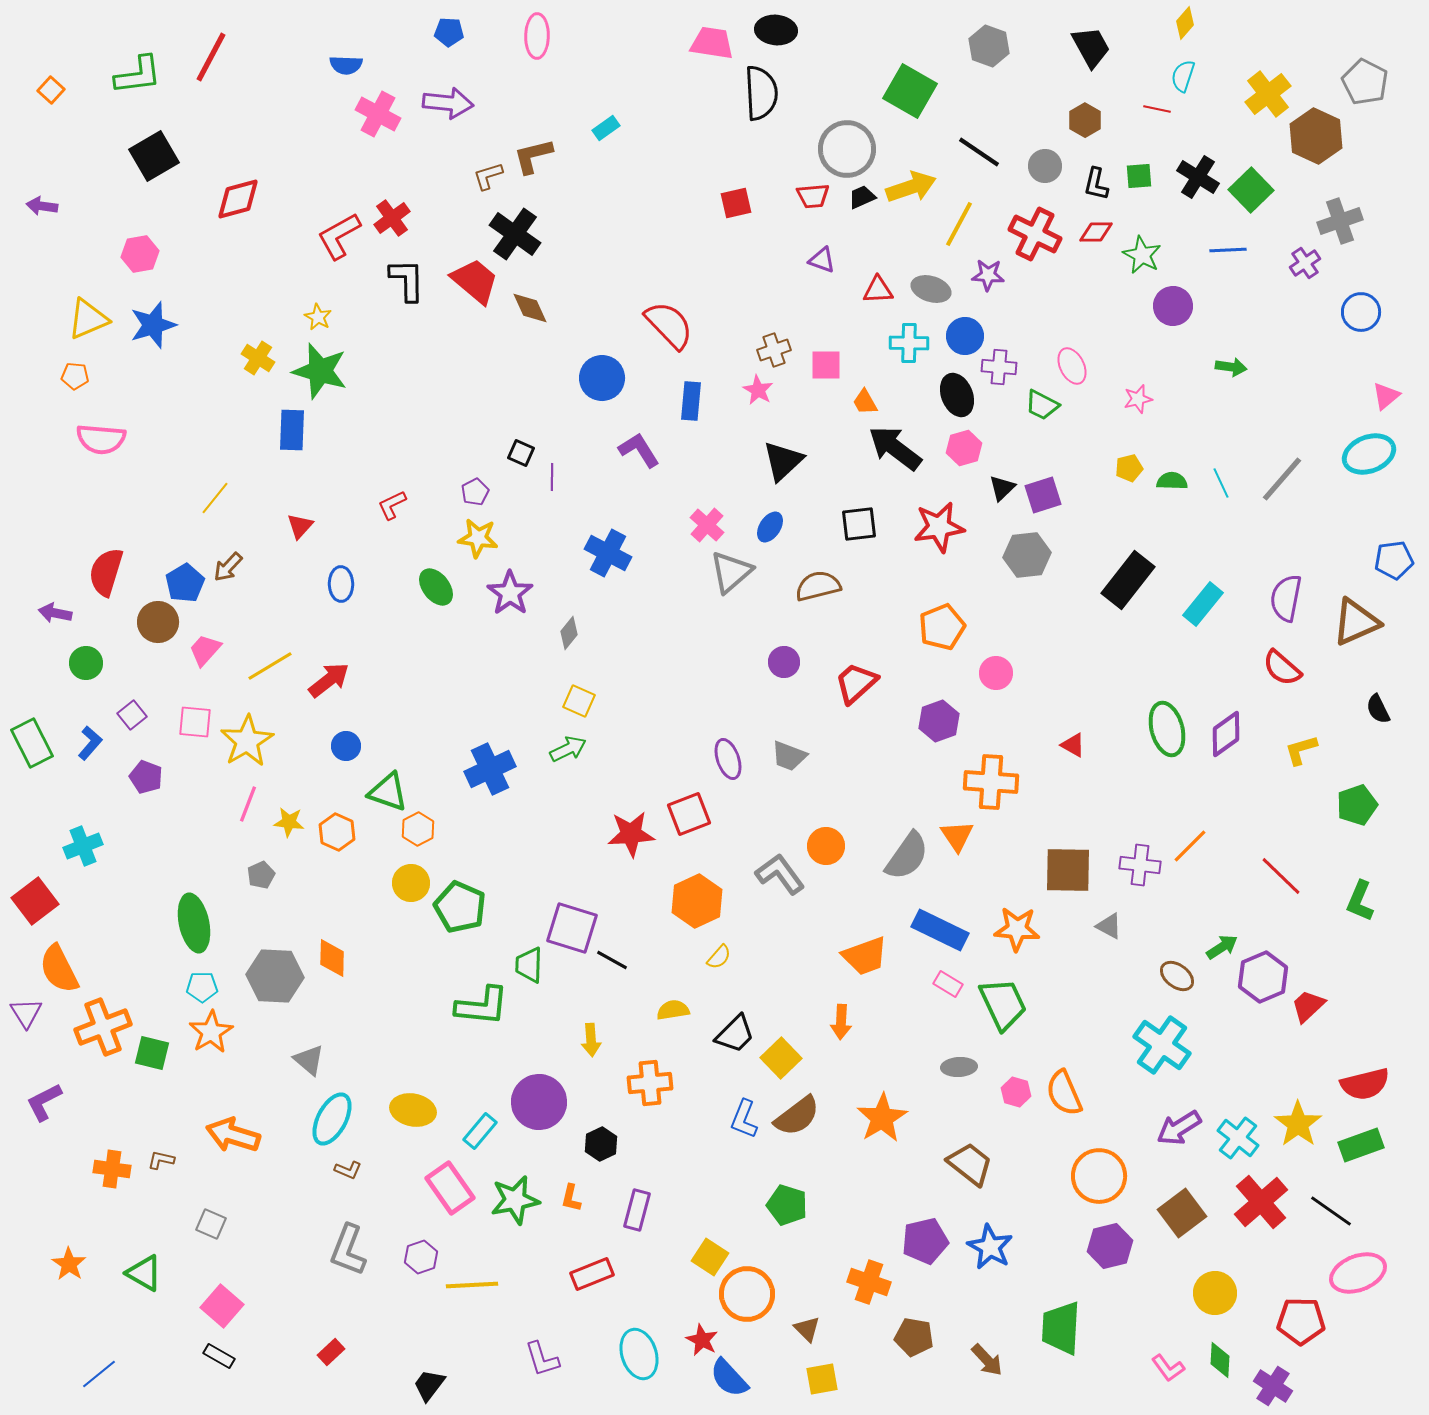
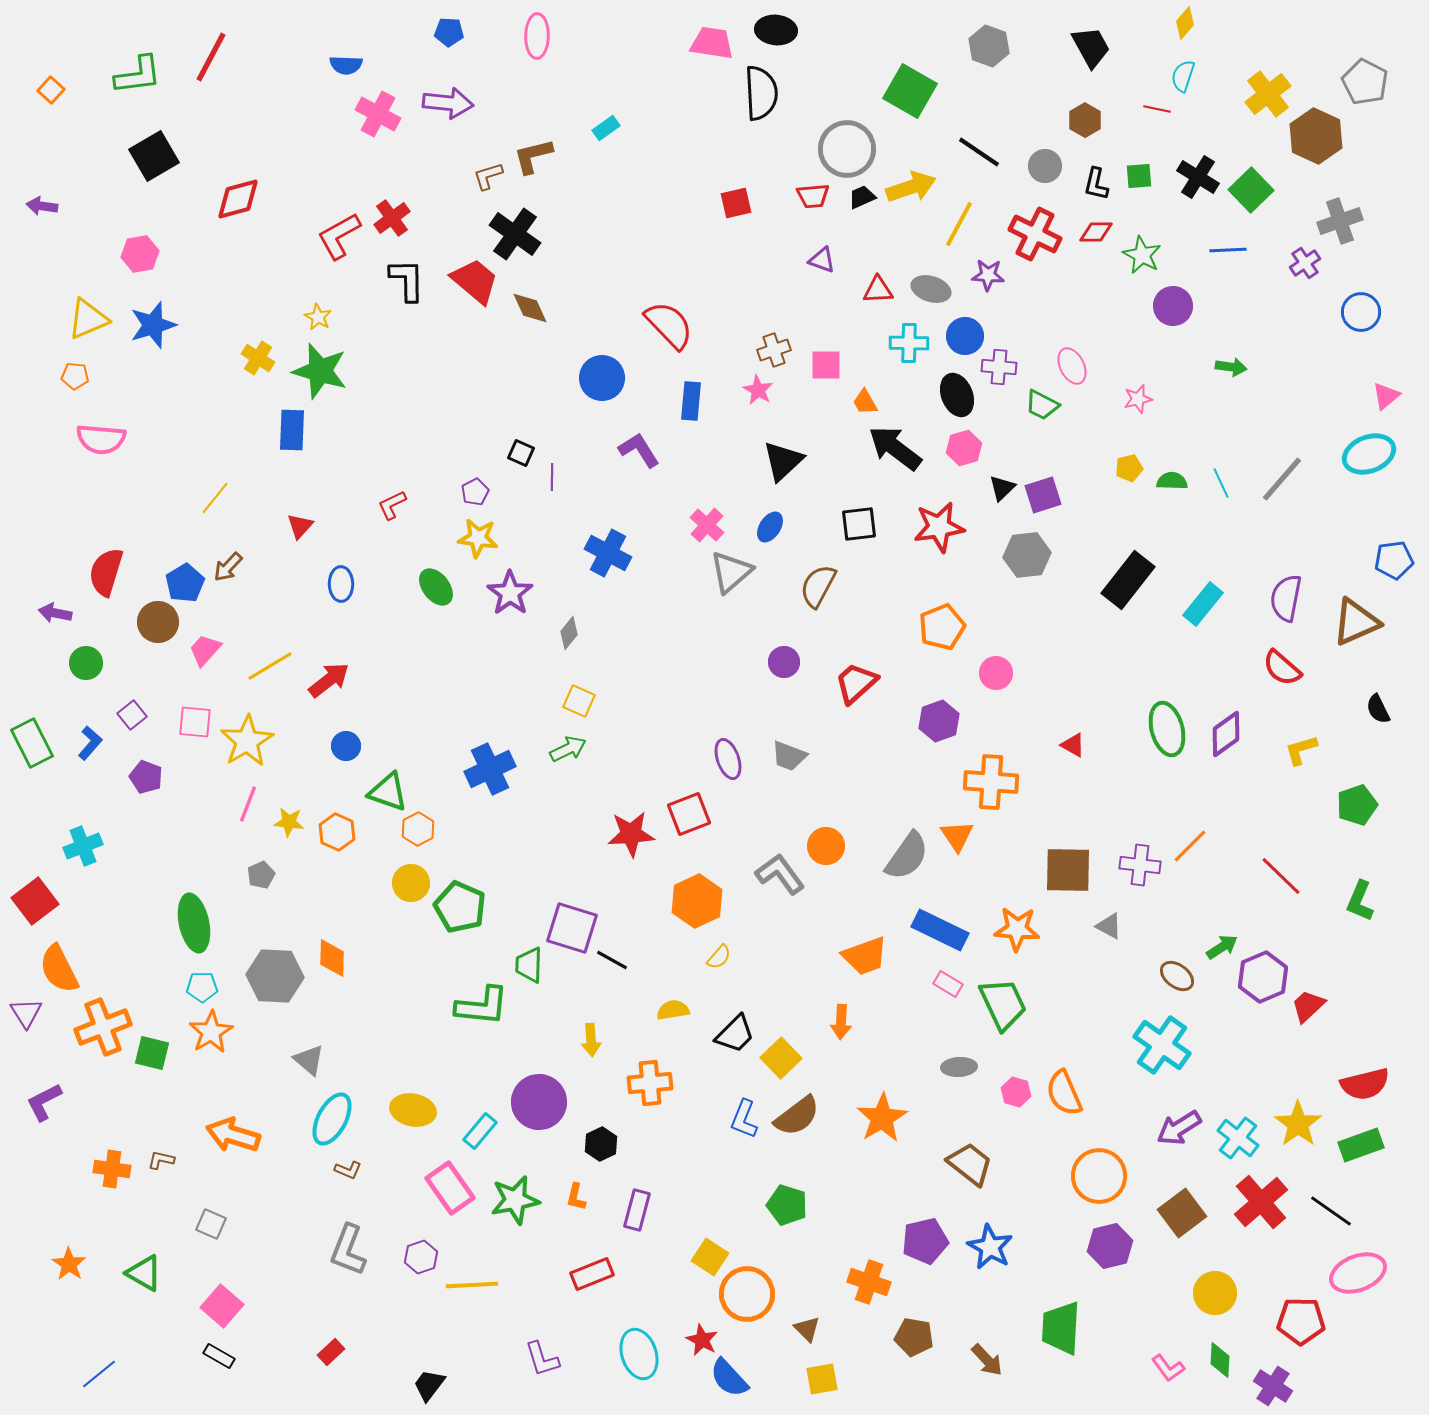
brown semicircle at (818, 586): rotated 48 degrees counterclockwise
orange L-shape at (571, 1198): moved 5 px right, 1 px up
